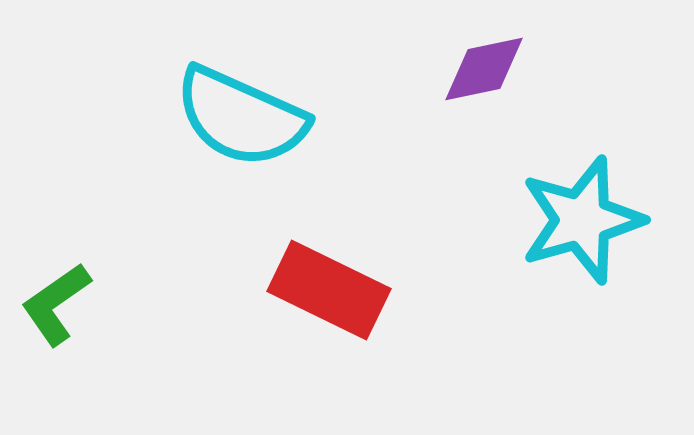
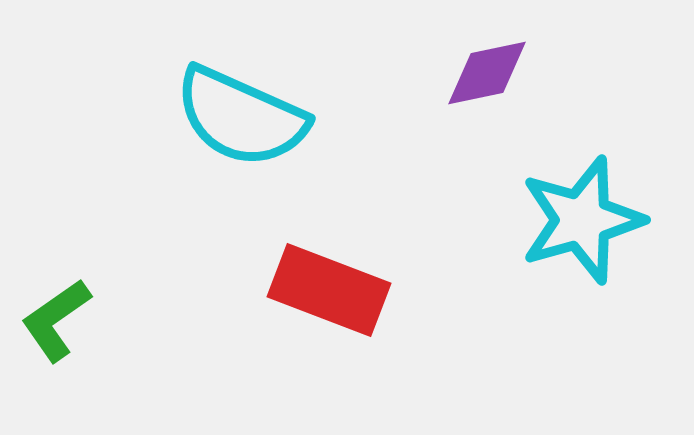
purple diamond: moved 3 px right, 4 px down
red rectangle: rotated 5 degrees counterclockwise
green L-shape: moved 16 px down
